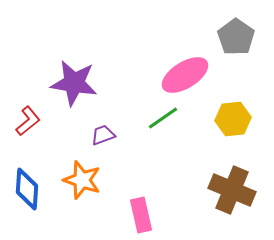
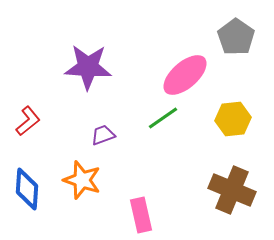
pink ellipse: rotated 9 degrees counterclockwise
purple star: moved 14 px right, 16 px up; rotated 6 degrees counterclockwise
